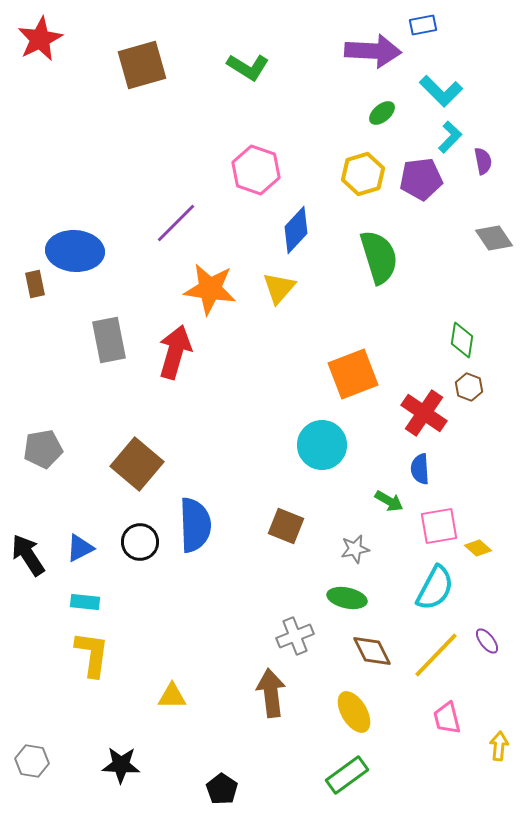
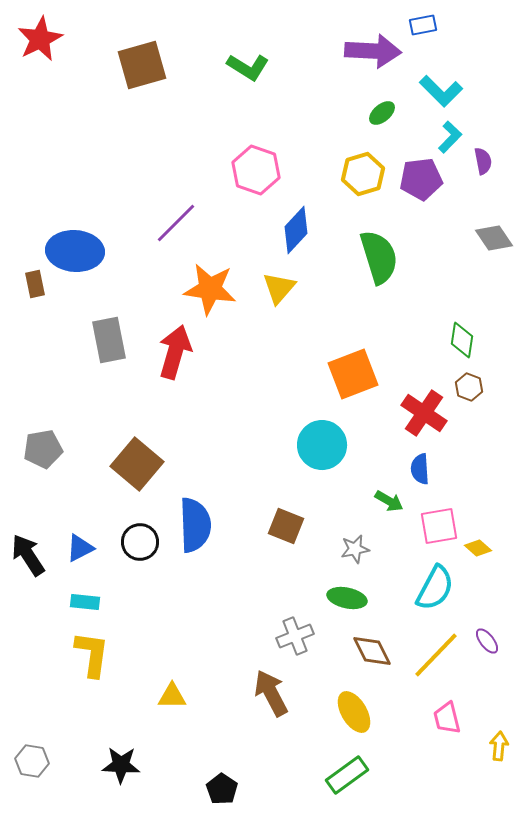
brown arrow at (271, 693): rotated 21 degrees counterclockwise
